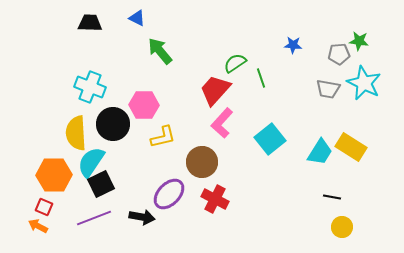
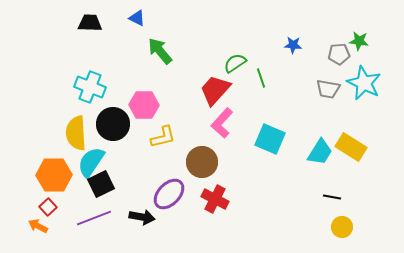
cyan square: rotated 28 degrees counterclockwise
red square: moved 4 px right; rotated 24 degrees clockwise
